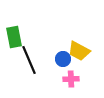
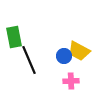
blue circle: moved 1 px right, 3 px up
pink cross: moved 2 px down
